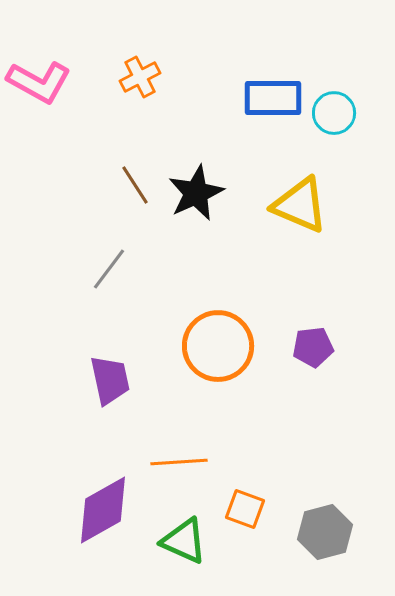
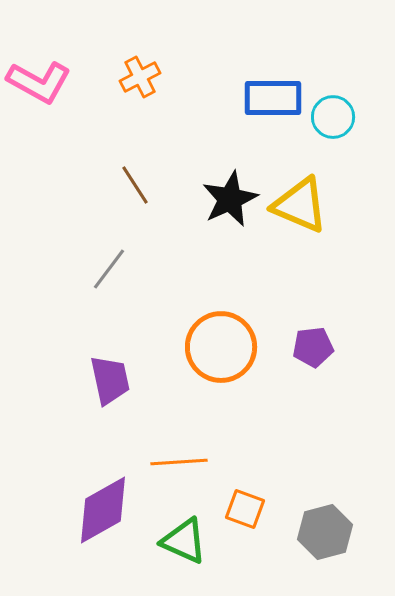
cyan circle: moved 1 px left, 4 px down
black star: moved 34 px right, 6 px down
orange circle: moved 3 px right, 1 px down
